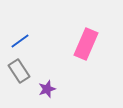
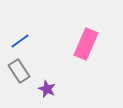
purple star: rotated 30 degrees counterclockwise
